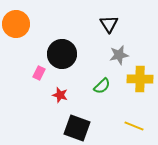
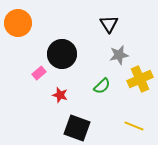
orange circle: moved 2 px right, 1 px up
pink rectangle: rotated 24 degrees clockwise
yellow cross: rotated 25 degrees counterclockwise
